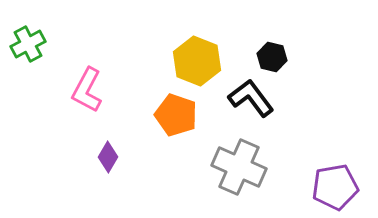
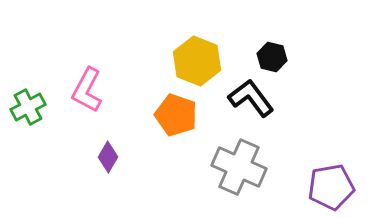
green cross: moved 63 px down
purple pentagon: moved 4 px left
